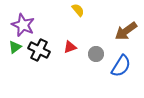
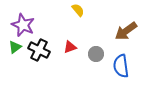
blue semicircle: rotated 140 degrees clockwise
